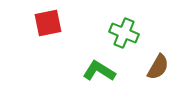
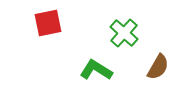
green cross: rotated 20 degrees clockwise
green L-shape: moved 3 px left, 1 px up
